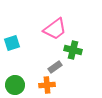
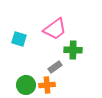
cyan square: moved 7 px right, 4 px up; rotated 35 degrees clockwise
green cross: rotated 12 degrees counterclockwise
green circle: moved 11 px right
